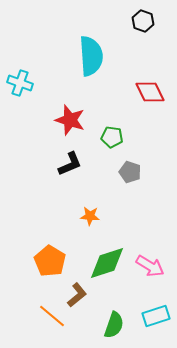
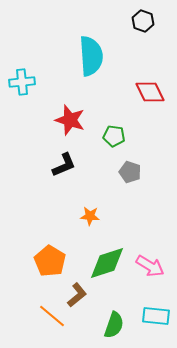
cyan cross: moved 2 px right, 1 px up; rotated 25 degrees counterclockwise
green pentagon: moved 2 px right, 1 px up
black L-shape: moved 6 px left, 1 px down
cyan rectangle: rotated 24 degrees clockwise
